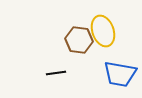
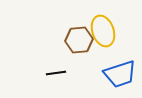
brown hexagon: rotated 12 degrees counterclockwise
blue trapezoid: rotated 28 degrees counterclockwise
